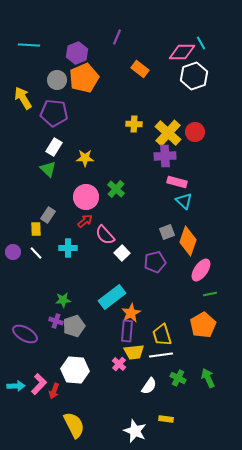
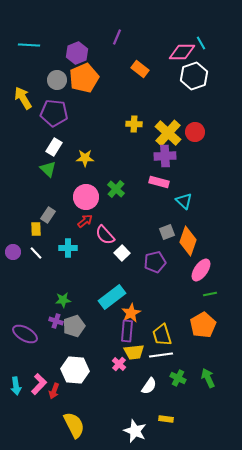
pink rectangle at (177, 182): moved 18 px left
cyan arrow at (16, 386): rotated 84 degrees clockwise
